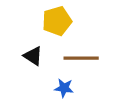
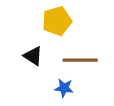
brown line: moved 1 px left, 2 px down
